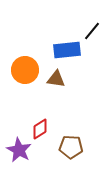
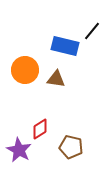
blue rectangle: moved 2 px left, 4 px up; rotated 20 degrees clockwise
brown pentagon: rotated 10 degrees clockwise
